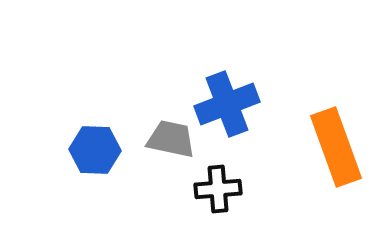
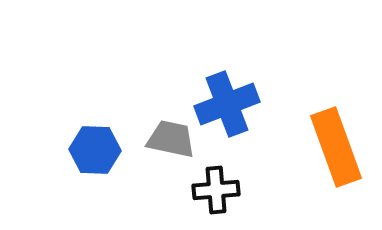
black cross: moved 2 px left, 1 px down
